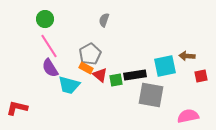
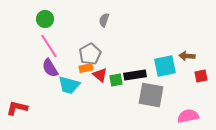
orange rectangle: rotated 40 degrees counterclockwise
